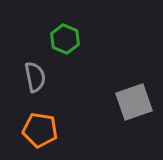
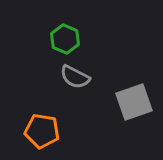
gray semicircle: moved 40 px right; rotated 128 degrees clockwise
orange pentagon: moved 2 px right, 1 px down
